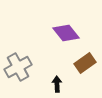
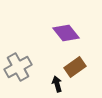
brown rectangle: moved 10 px left, 4 px down
black arrow: rotated 14 degrees counterclockwise
